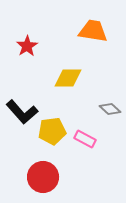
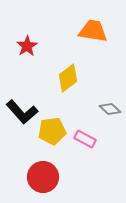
yellow diamond: rotated 36 degrees counterclockwise
